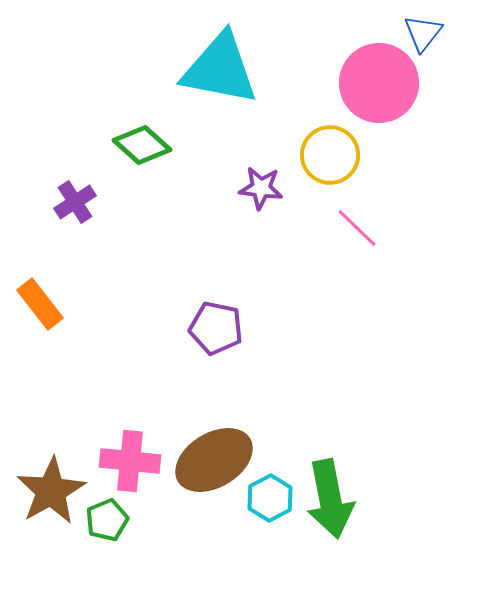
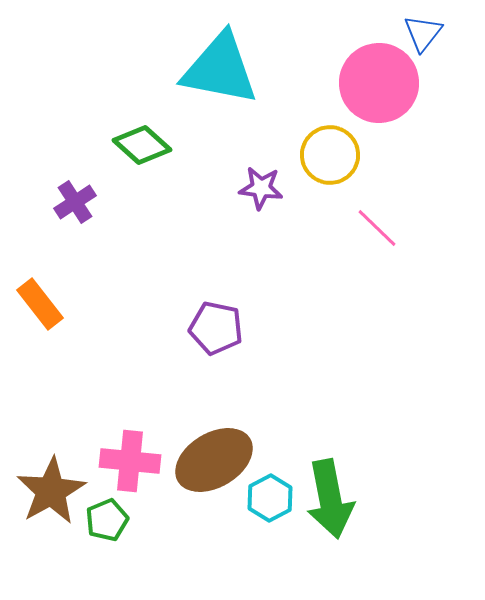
pink line: moved 20 px right
